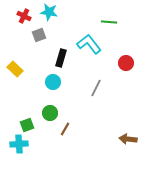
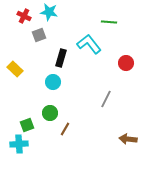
gray line: moved 10 px right, 11 px down
